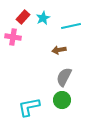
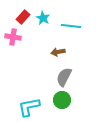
cyan star: rotated 16 degrees counterclockwise
cyan line: rotated 18 degrees clockwise
brown arrow: moved 1 px left, 2 px down
